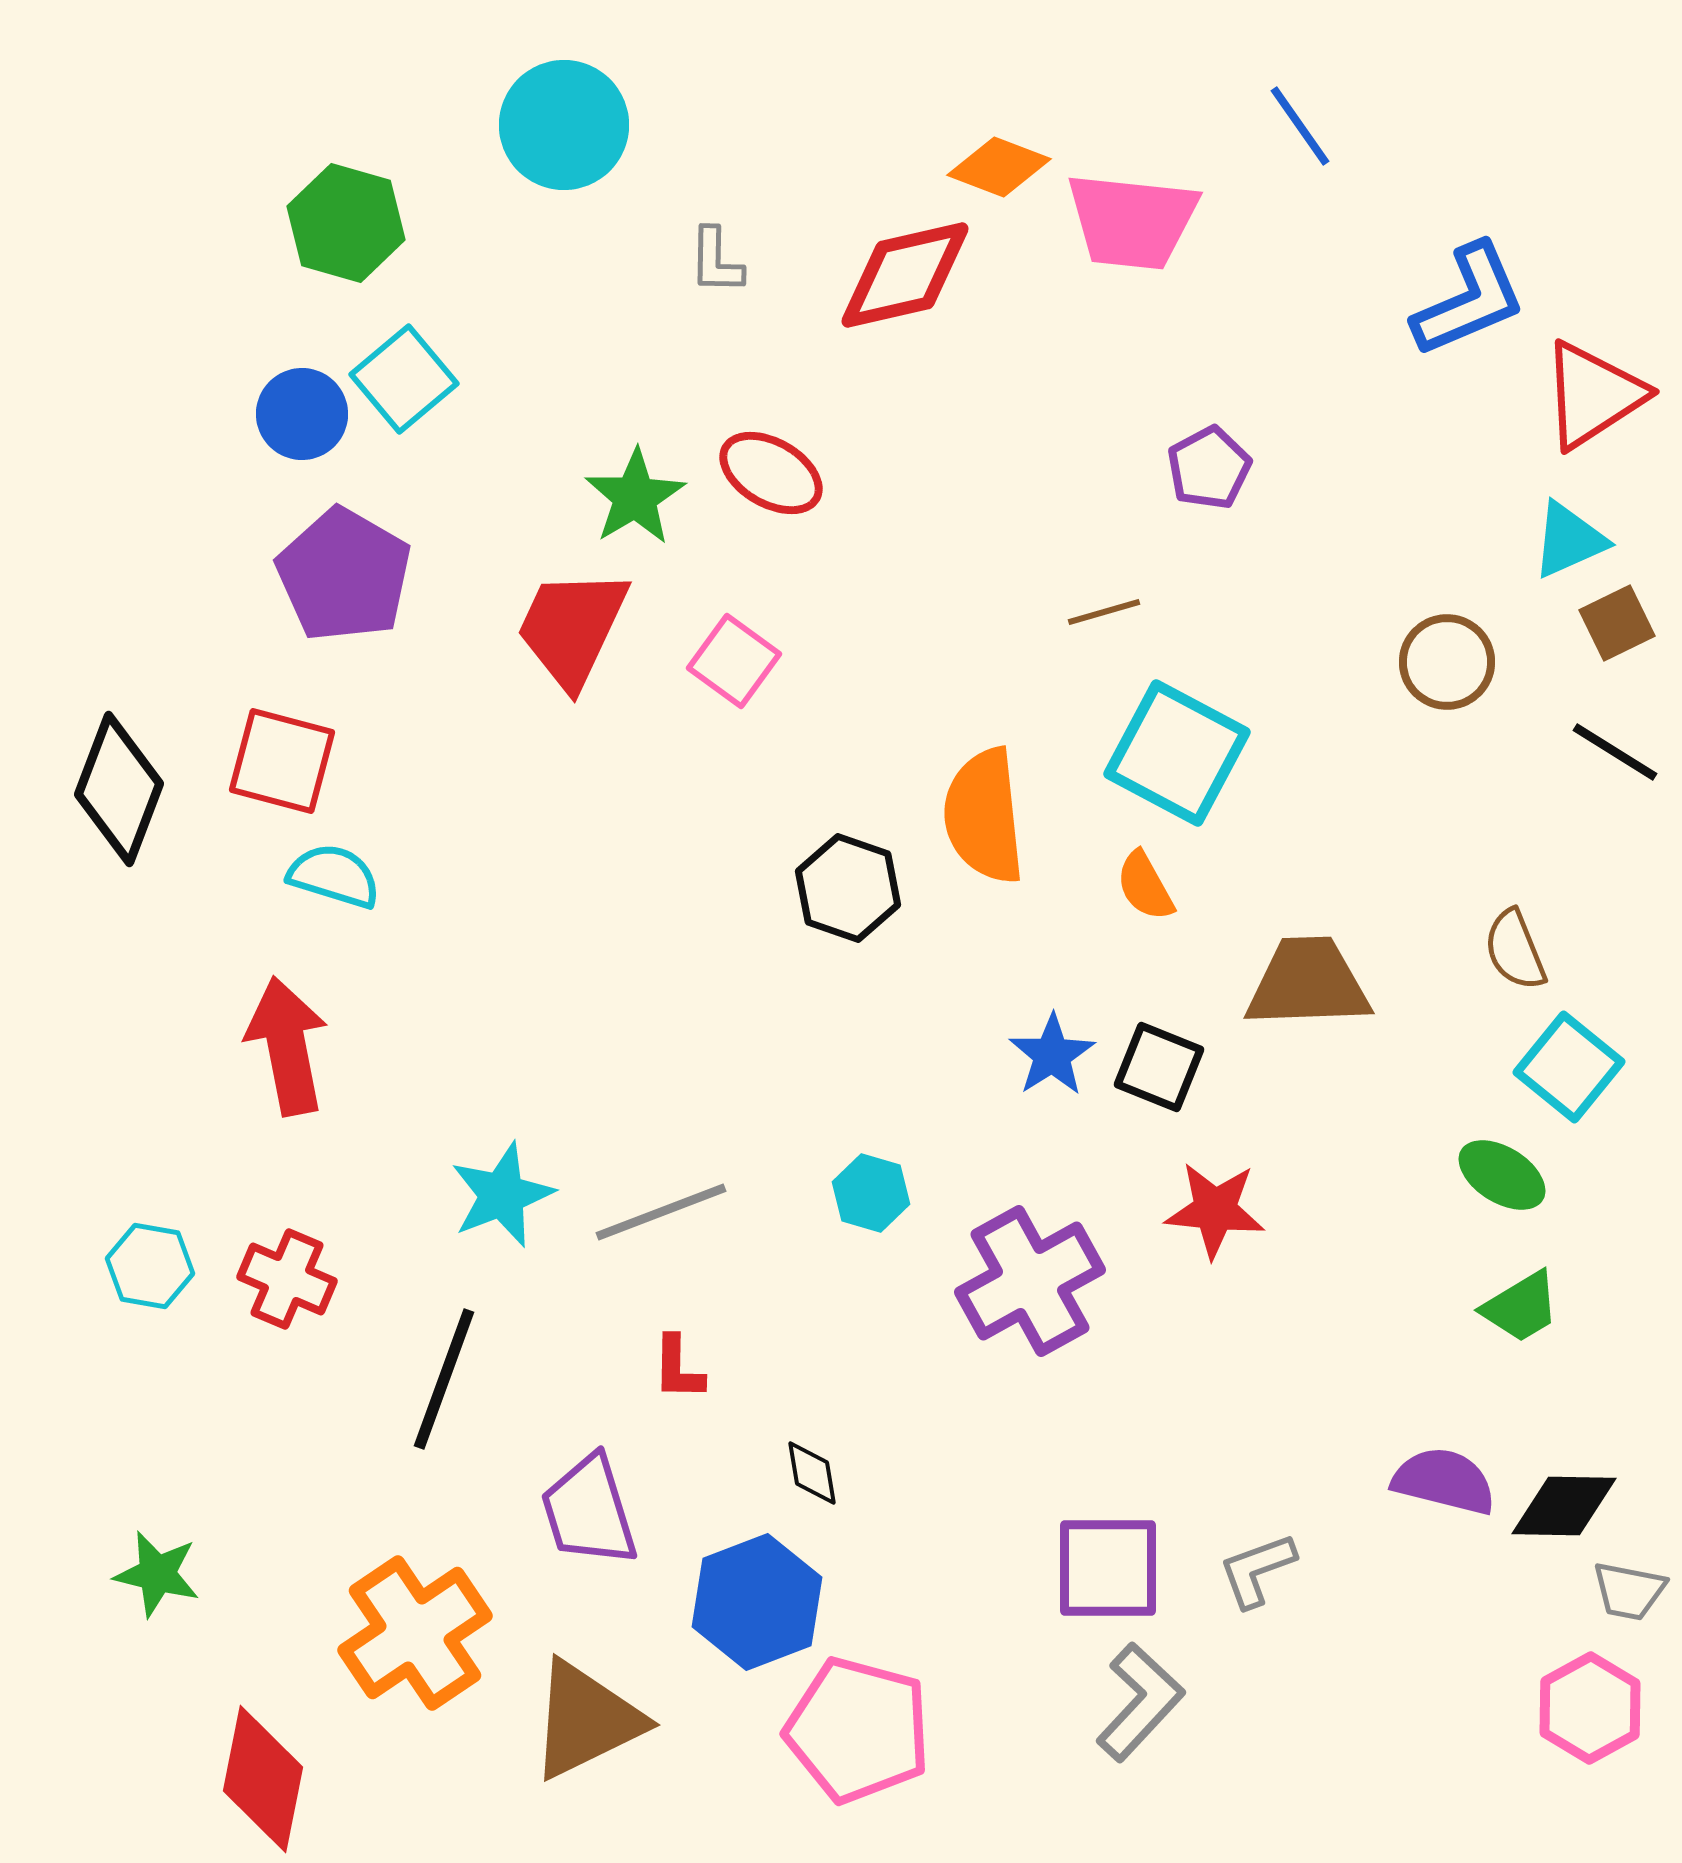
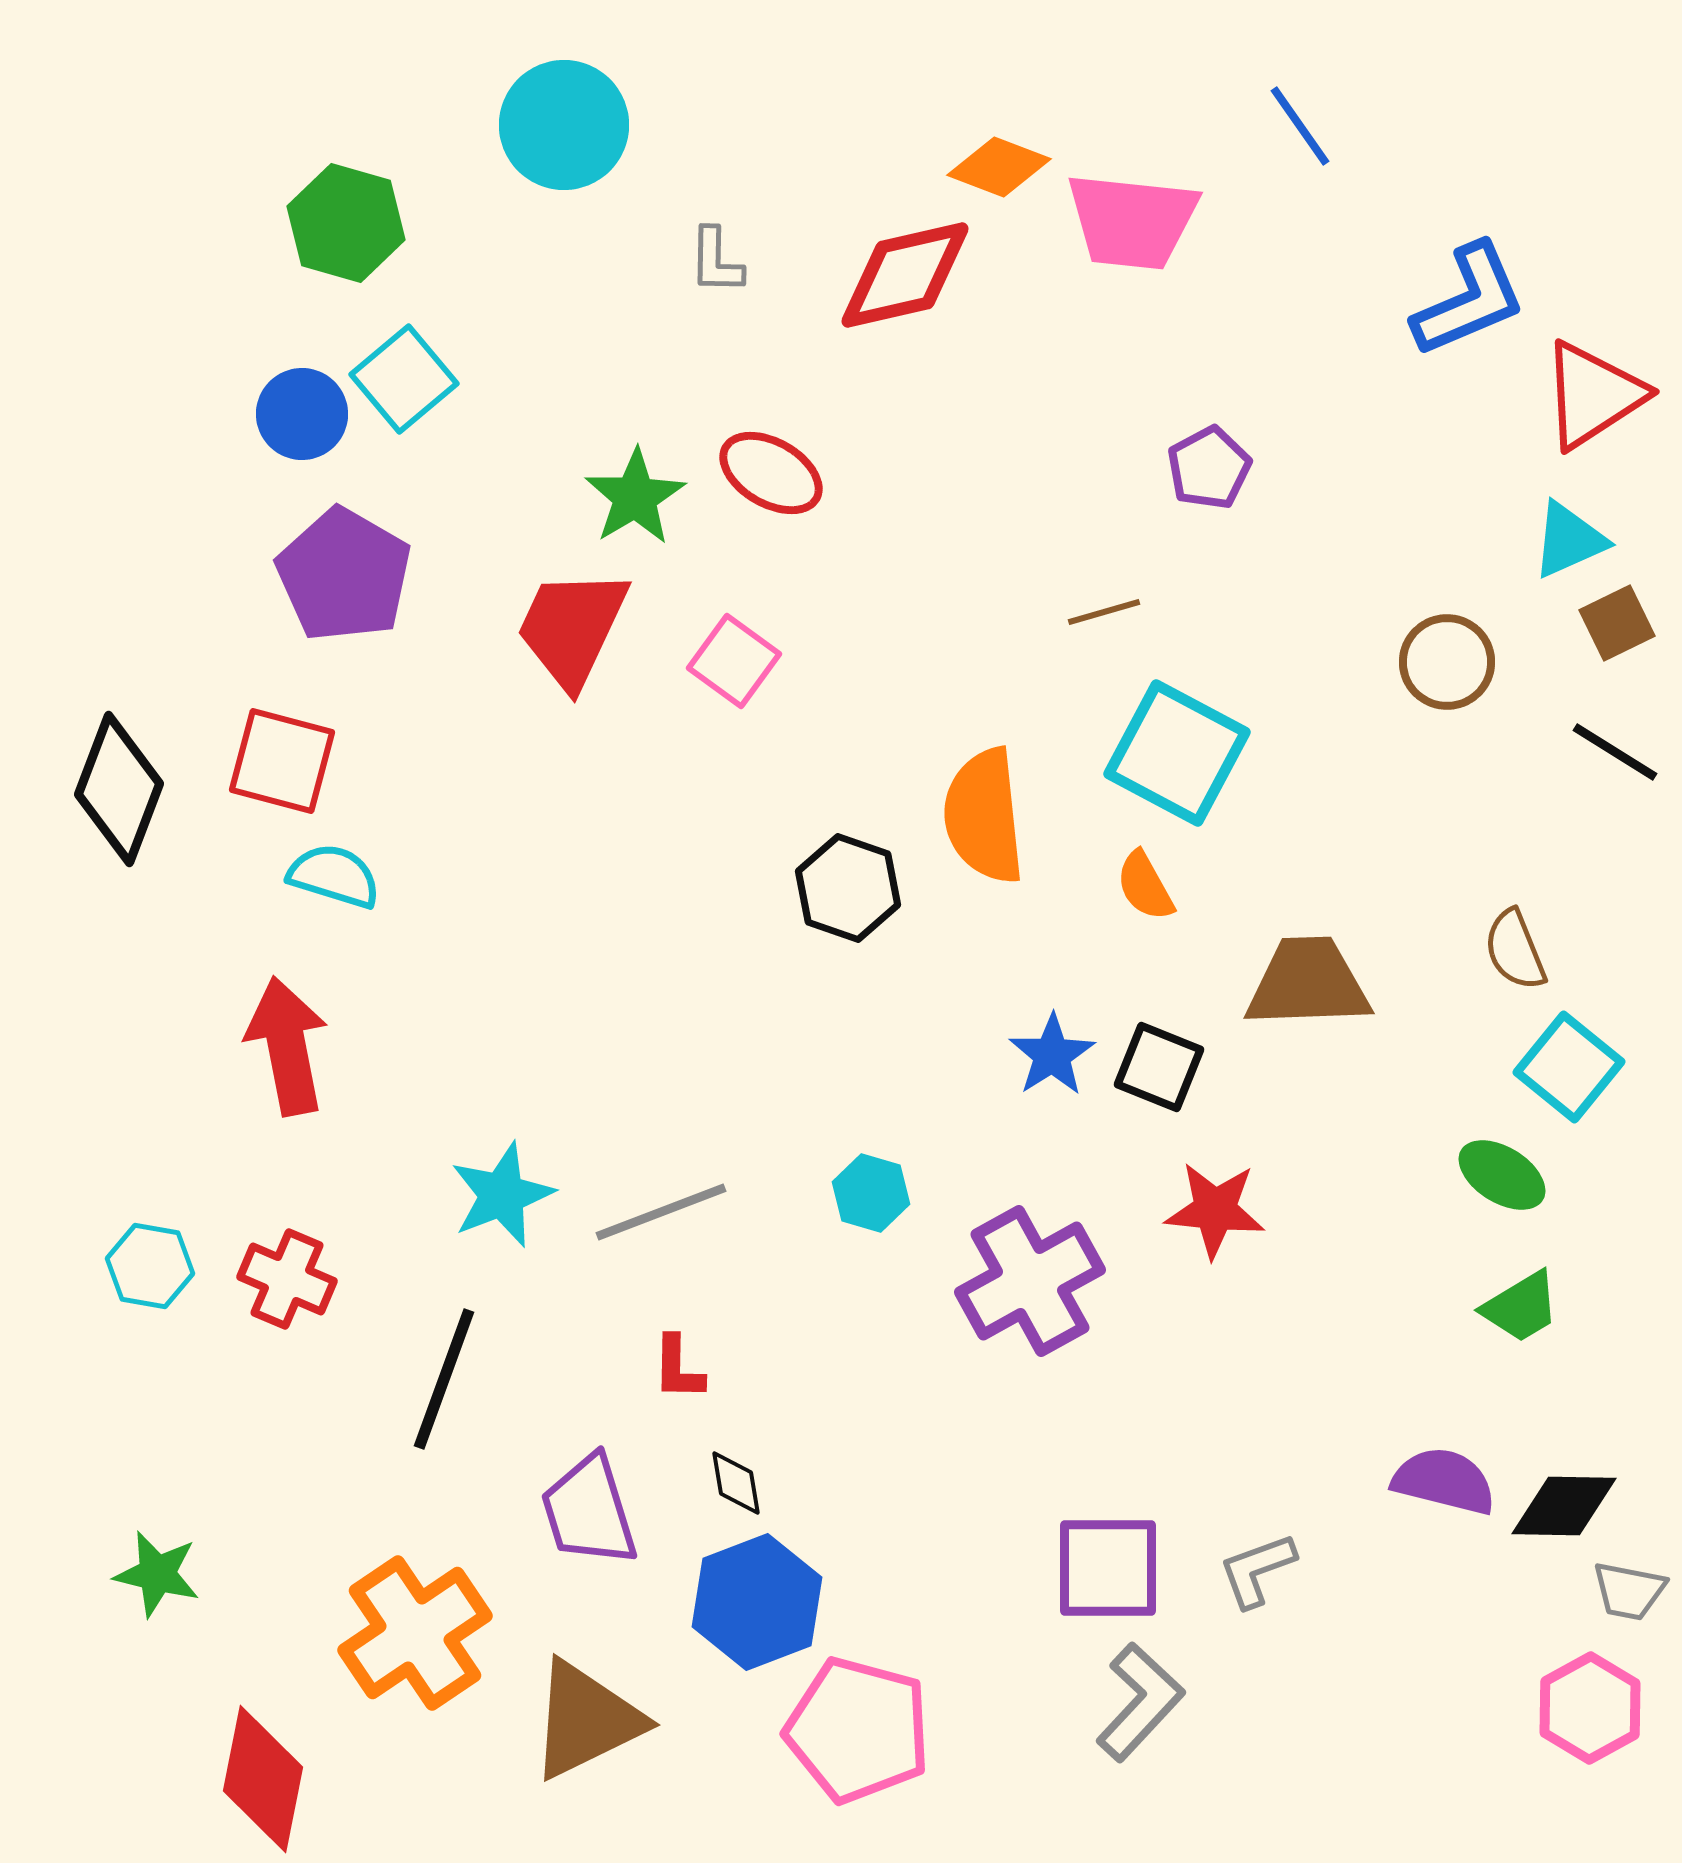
black diamond at (812, 1473): moved 76 px left, 10 px down
